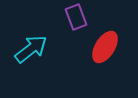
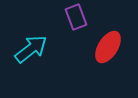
red ellipse: moved 3 px right
